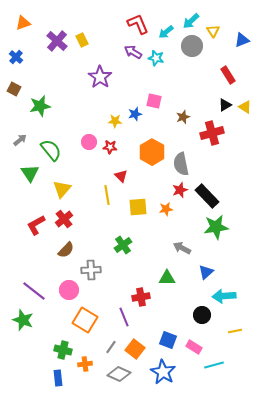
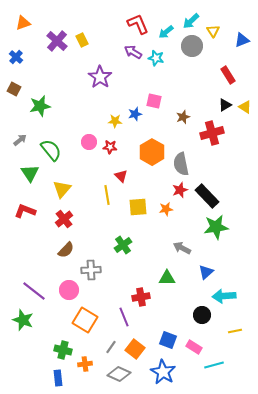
red L-shape at (36, 225): moved 11 px left, 14 px up; rotated 50 degrees clockwise
